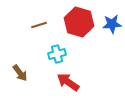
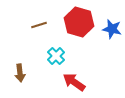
blue star: moved 5 px down; rotated 18 degrees clockwise
cyan cross: moved 1 px left, 2 px down; rotated 30 degrees counterclockwise
brown arrow: rotated 30 degrees clockwise
red arrow: moved 6 px right
